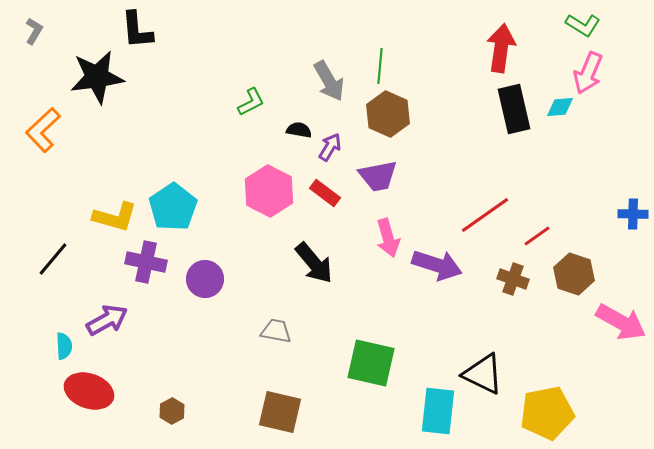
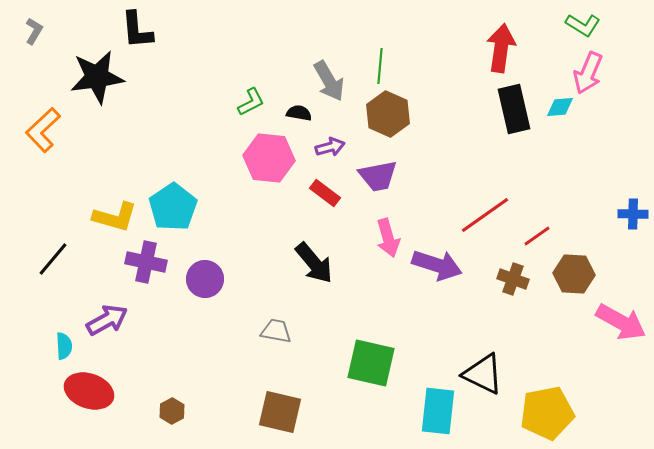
black semicircle at (299, 130): moved 17 px up
purple arrow at (330, 147): rotated 44 degrees clockwise
pink hexagon at (269, 191): moved 33 px up; rotated 21 degrees counterclockwise
brown hexagon at (574, 274): rotated 15 degrees counterclockwise
